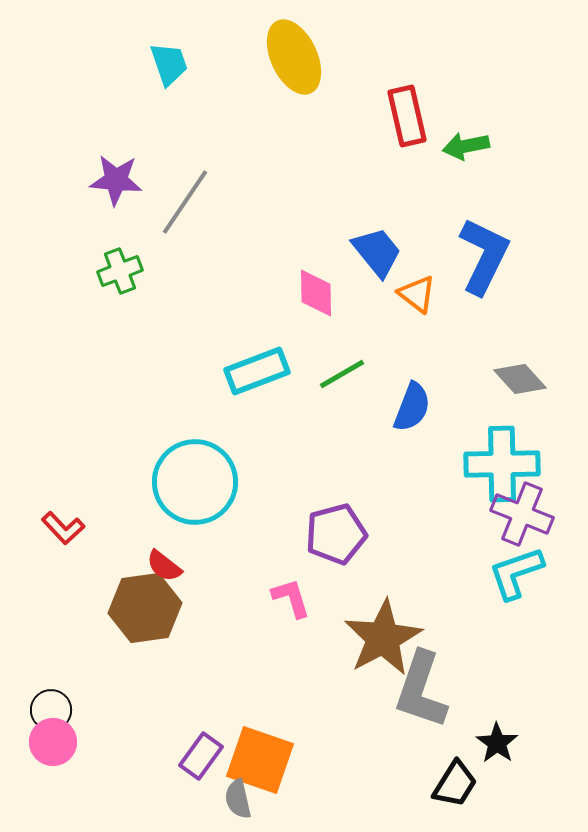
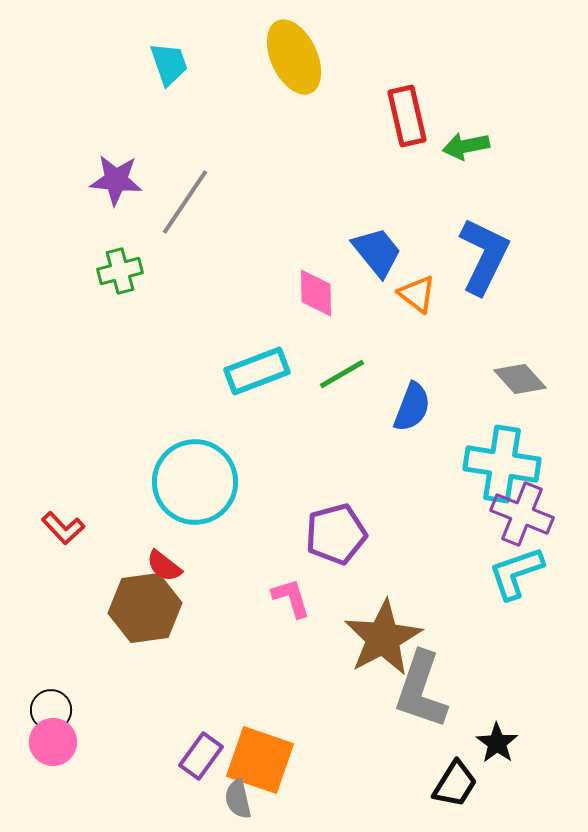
green cross: rotated 6 degrees clockwise
cyan cross: rotated 10 degrees clockwise
